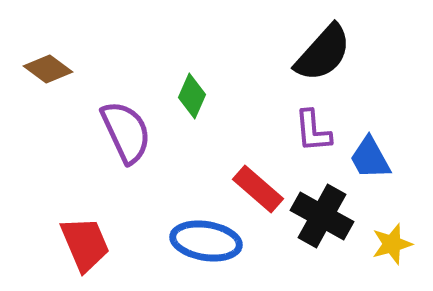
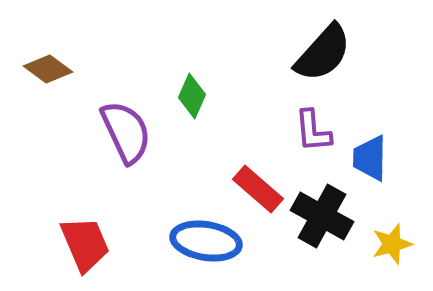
blue trapezoid: rotated 30 degrees clockwise
